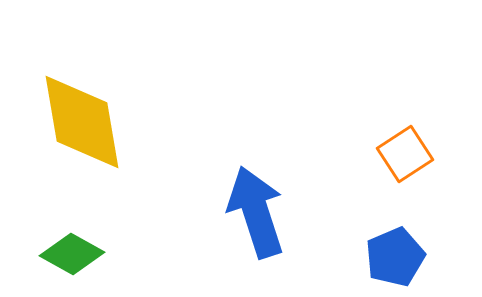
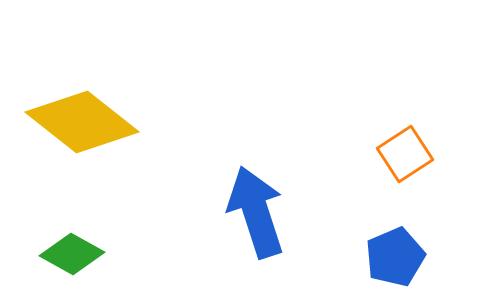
yellow diamond: rotated 42 degrees counterclockwise
